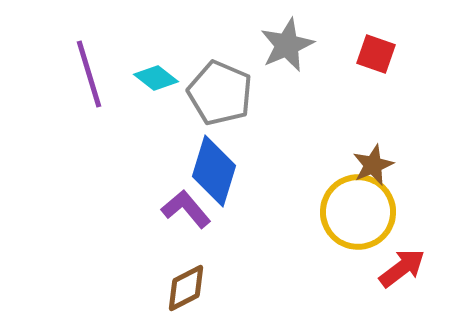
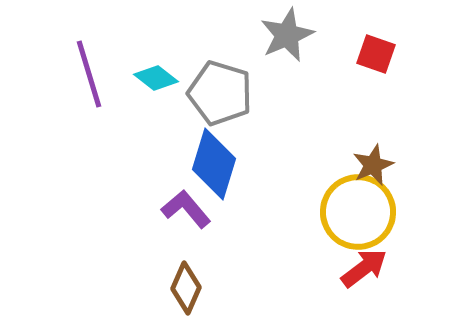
gray star: moved 10 px up
gray pentagon: rotated 6 degrees counterclockwise
blue diamond: moved 7 px up
red arrow: moved 38 px left
brown diamond: rotated 39 degrees counterclockwise
